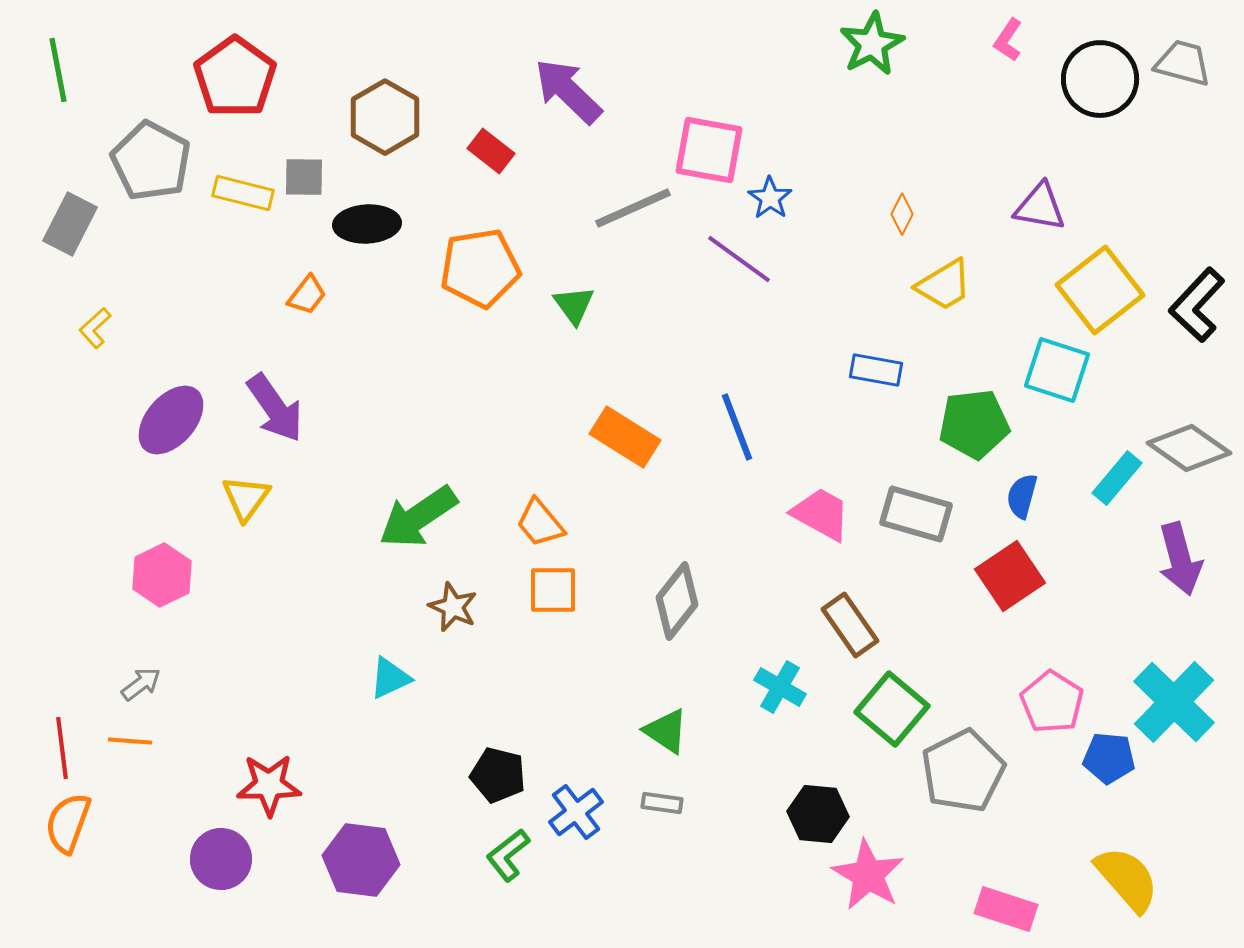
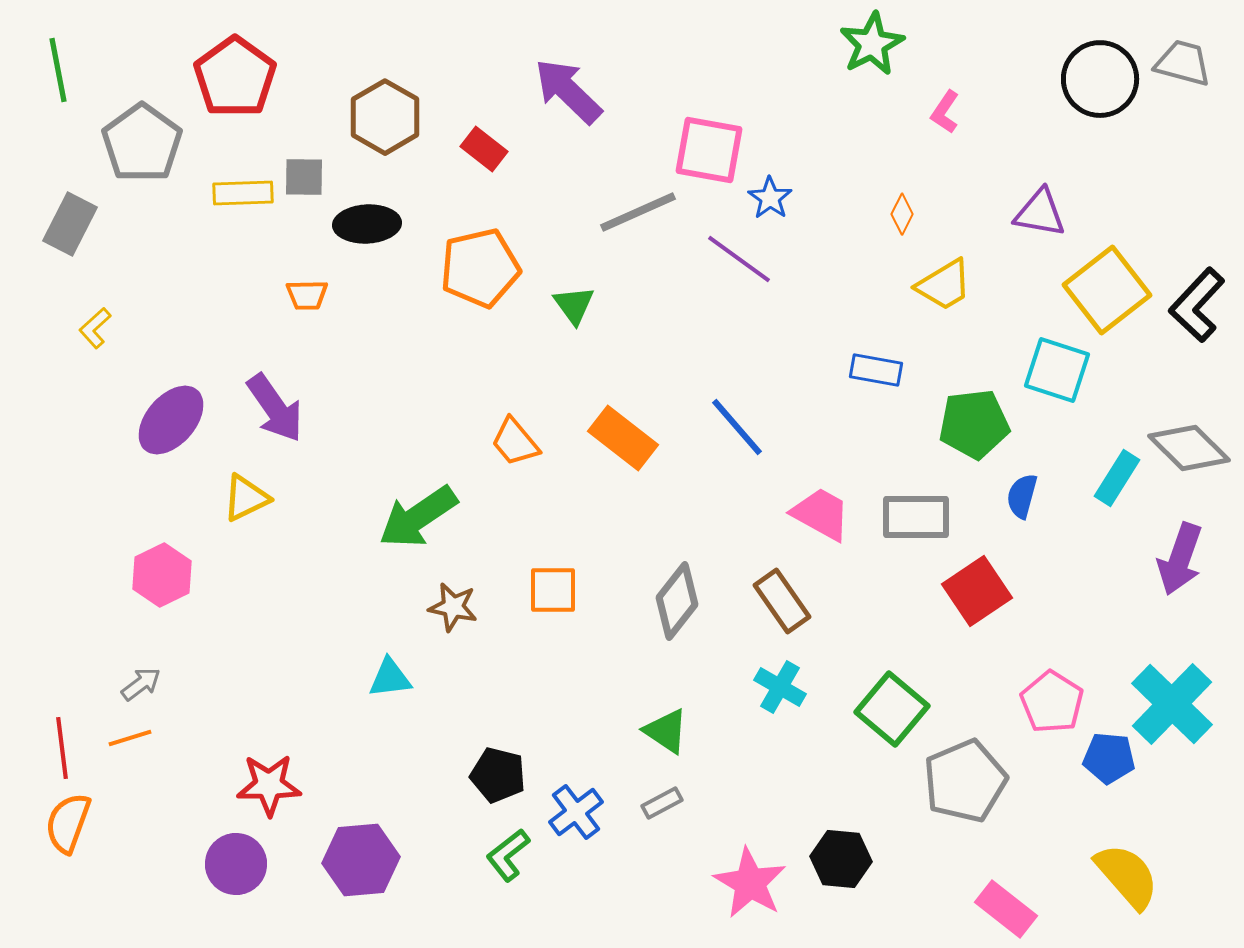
pink L-shape at (1008, 40): moved 63 px left, 72 px down
red rectangle at (491, 151): moved 7 px left, 2 px up
gray pentagon at (151, 161): moved 9 px left, 18 px up; rotated 8 degrees clockwise
yellow rectangle at (243, 193): rotated 16 degrees counterclockwise
purple triangle at (1040, 207): moved 6 px down
gray line at (633, 208): moved 5 px right, 4 px down
orange pentagon at (480, 268): rotated 4 degrees counterclockwise
yellow square at (1100, 290): moved 7 px right
orange trapezoid at (307, 295): rotated 51 degrees clockwise
blue line at (737, 427): rotated 20 degrees counterclockwise
orange rectangle at (625, 437): moved 2 px left, 1 px down; rotated 6 degrees clockwise
gray diamond at (1189, 448): rotated 10 degrees clockwise
cyan rectangle at (1117, 478): rotated 8 degrees counterclockwise
yellow triangle at (246, 498): rotated 28 degrees clockwise
gray rectangle at (916, 514): moved 3 px down; rotated 16 degrees counterclockwise
orange trapezoid at (540, 523): moved 25 px left, 81 px up
purple arrow at (1180, 559): rotated 34 degrees clockwise
red square at (1010, 576): moved 33 px left, 15 px down
brown star at (453, 607): rotated 12 degrees counterclockwise
brown rectangle at (850, 625): moved 68 px left, 24 px up
cyan triangle at (390, 678): rotated 18 degrees clockwise
cyan cross at (1174, 702): moved 2 px left, 2 px down
orange line at (130, 741): moved 3 px up; rotated 21 degrees counterclockwise
gray pentagon at (963, 771): moved 2 px right, 10 px down; rotated 4 degrees clockwise
gray rectangle at (662, 803): rotated 36 degrees counterclockwise
black hexagon at (818, 814): moved 23 px right, 45 px down
purple circle at (221, 859): moved 15 px right, 5 px down
purple hexagon at (361, 860): rotated 12 degrees counterclockwise
pink star at (868, 875): moved 118 px left, 8 px down
yellow semicircle at (1127, 879): moved 3 px up
pink rectangle at (1006, 909): rotated 20 degrees clockwise
